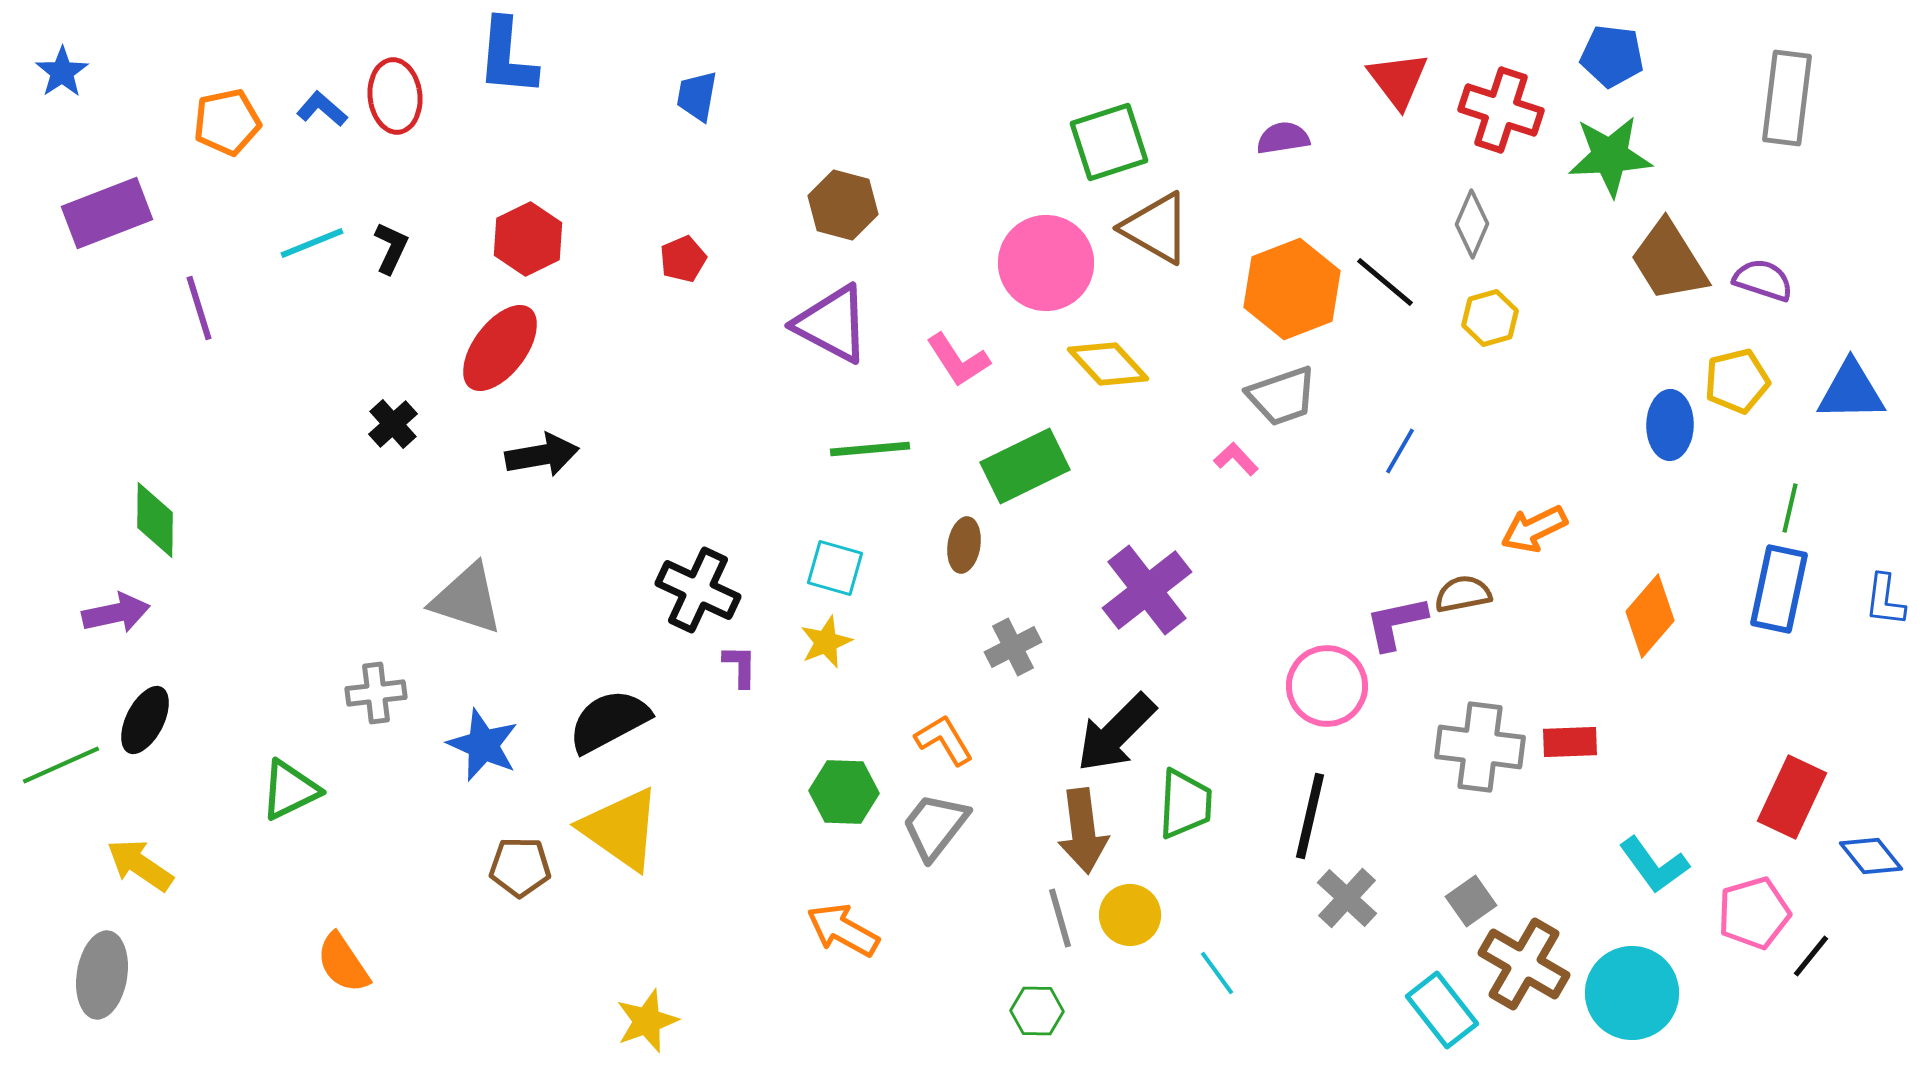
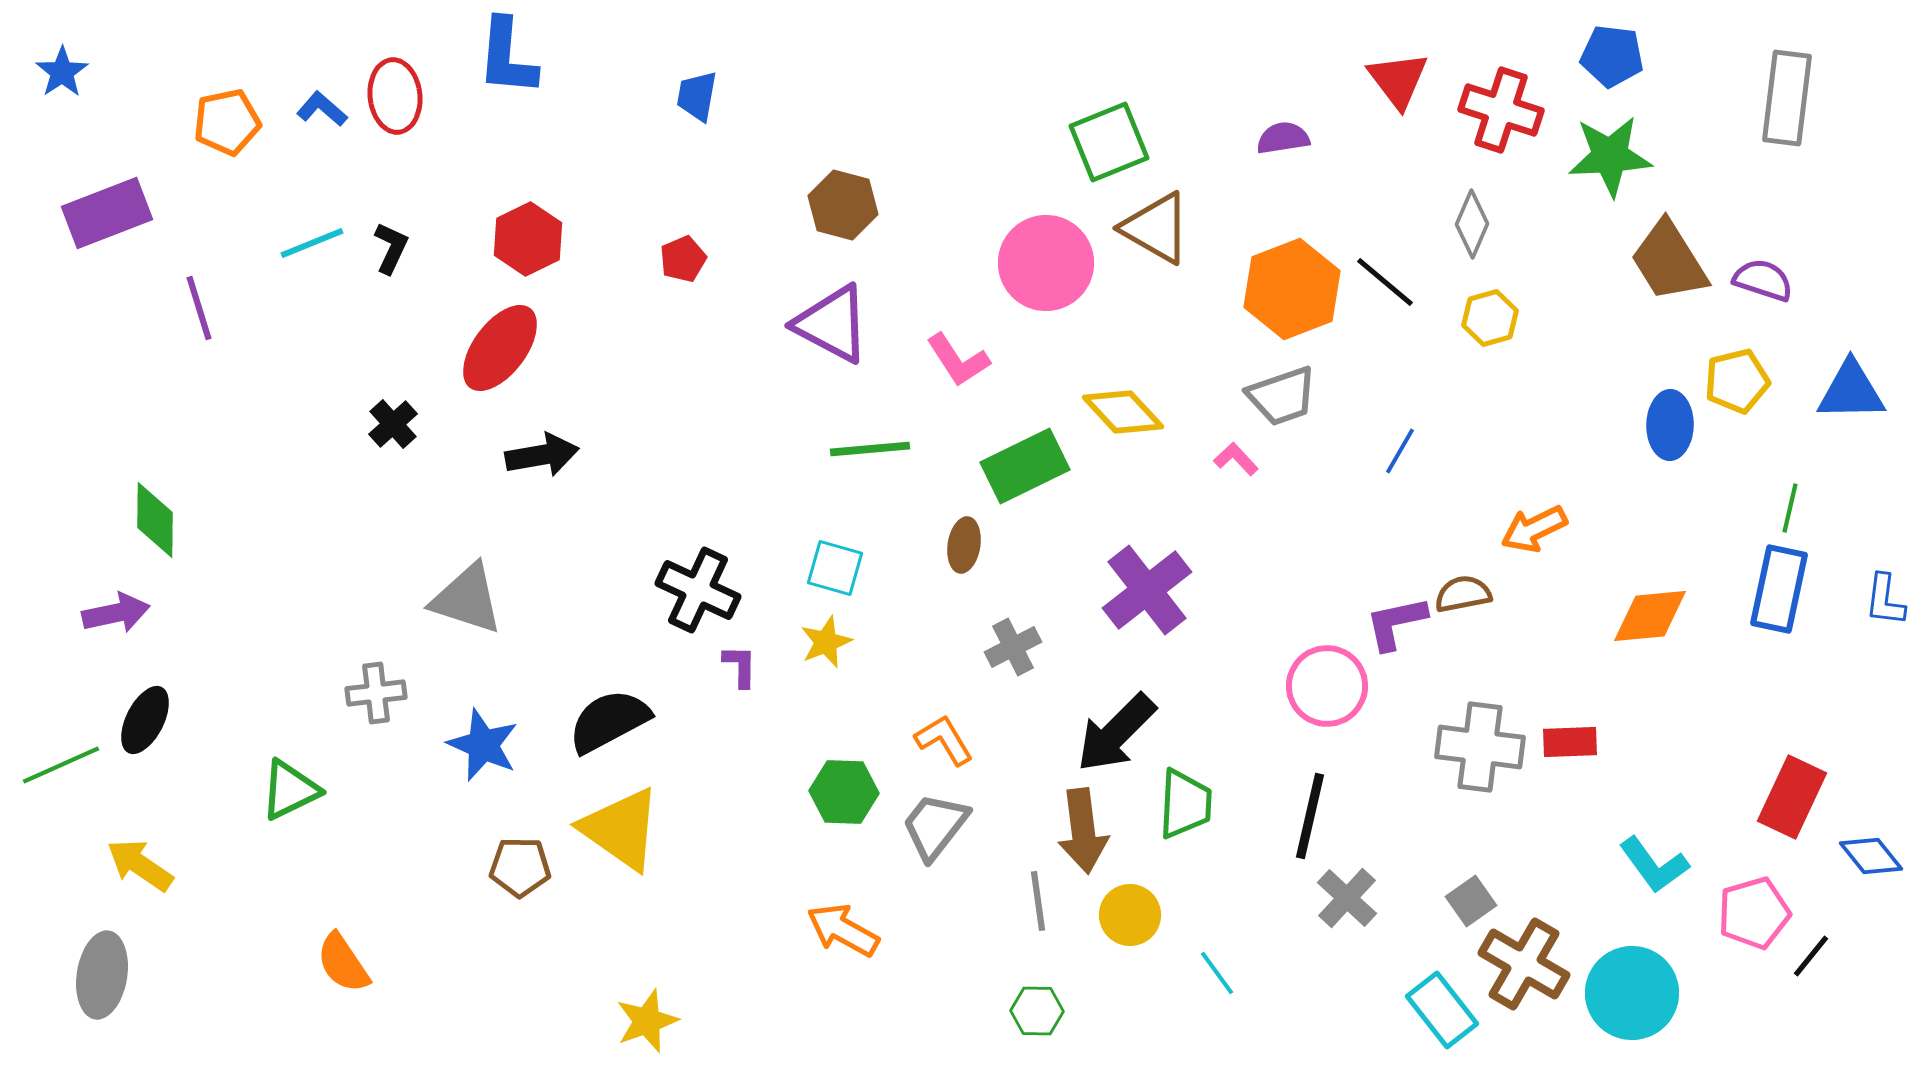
green square at (1109, 142): rotated 4 degrees counterclockwise
yellow diamond at (1108, 364): moved 15 px right, 48 px down
orange diamond at (1650, 616): rotated 44 degrees clockwise
gray line at (1060, 918): moved 22 px left, 17 px up; rotated 8 degrees clockwise
